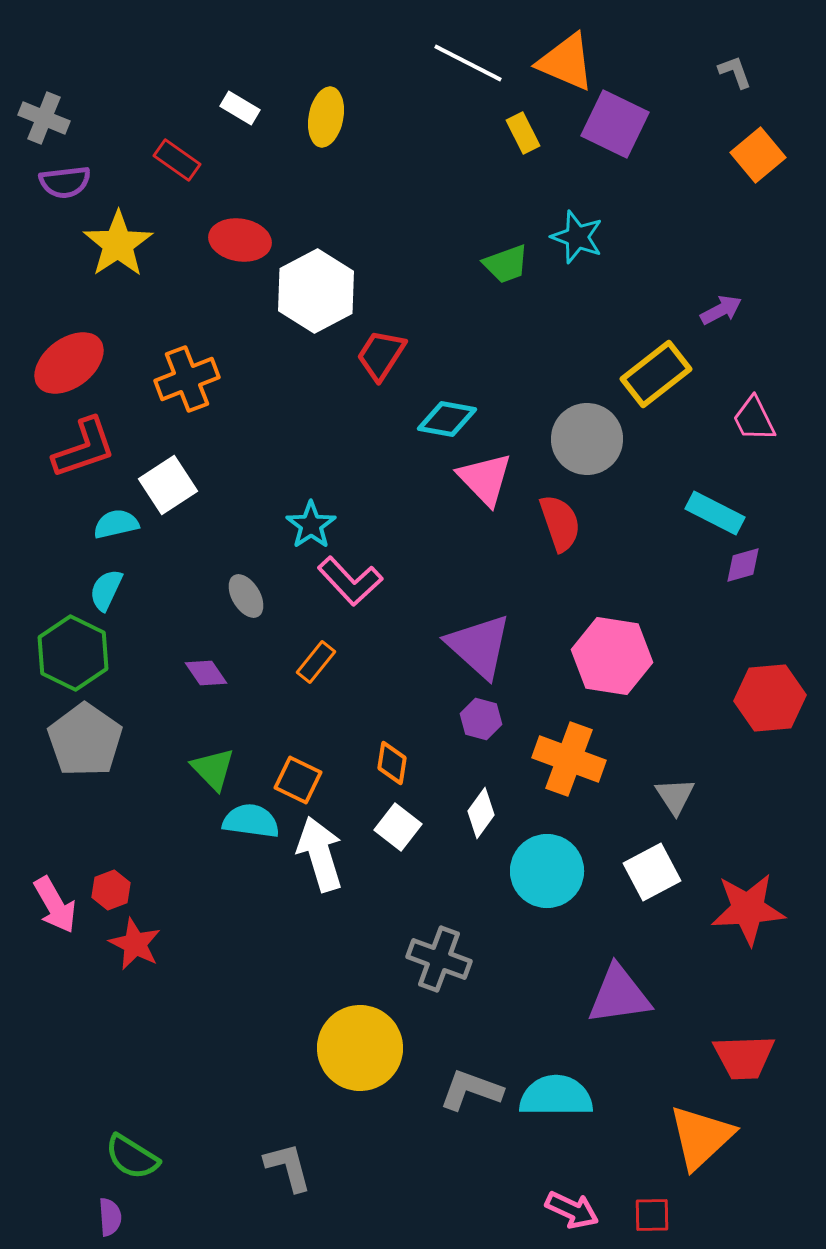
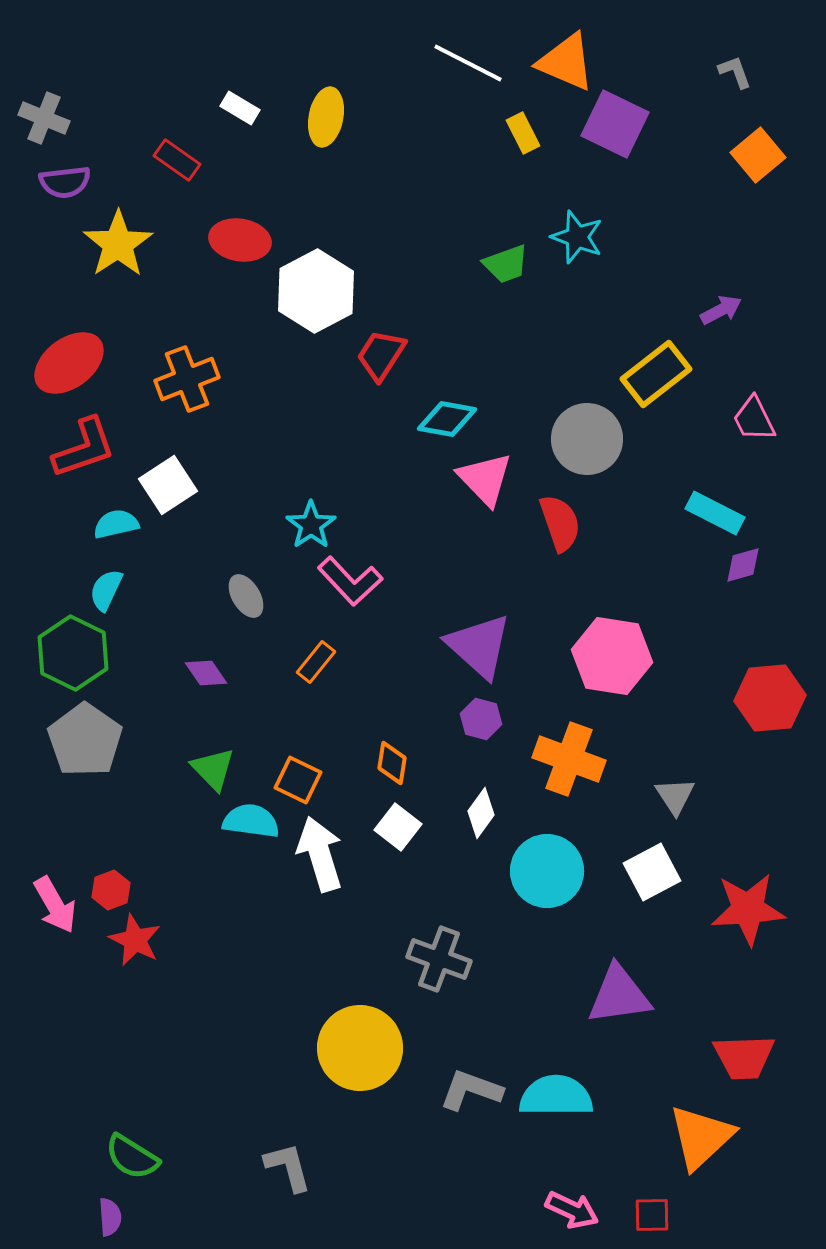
red star at (135, 944): moved 4 px up
